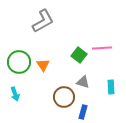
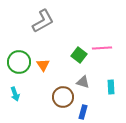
brown circle: moved 1 px left
